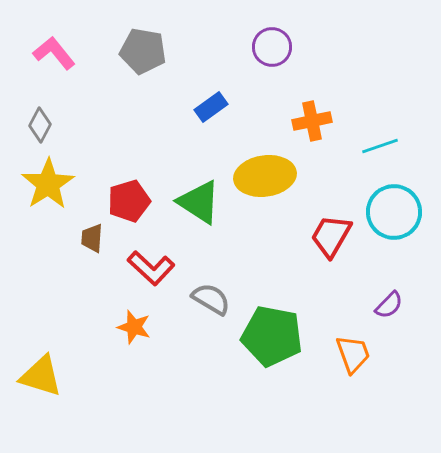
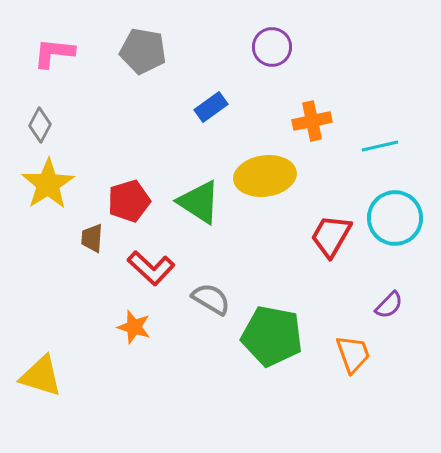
pink L-shape: rotated 45 degrees counterclockwise
cyan line: rotated 6 degrees clockwise
cyan circle: moved 1 px right, 6 px down
